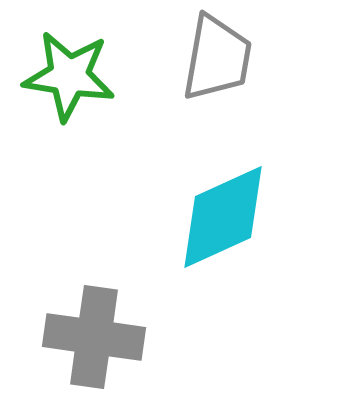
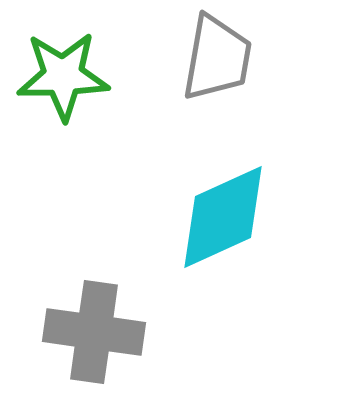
green star: moved 6 px left; rotated 10 degrees counterclockwise
gray cross: moved 5 px up
